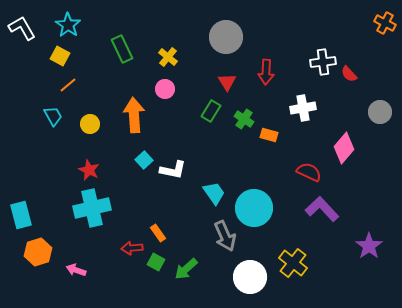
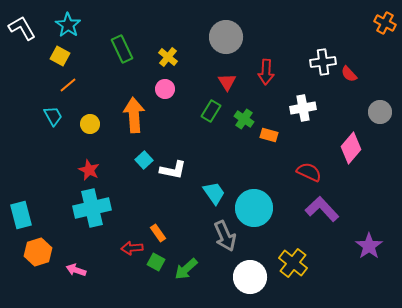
pink diamond at (344, 148): moved 7 px right
